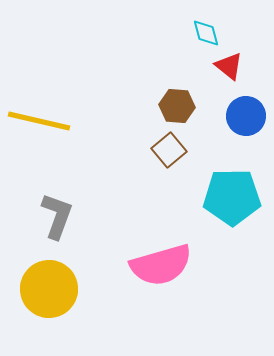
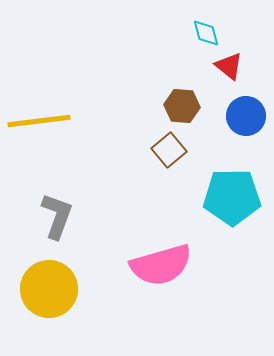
brown hexagon: moved 5 px right
yellow line: rotated 20 degrees counterclockwise
